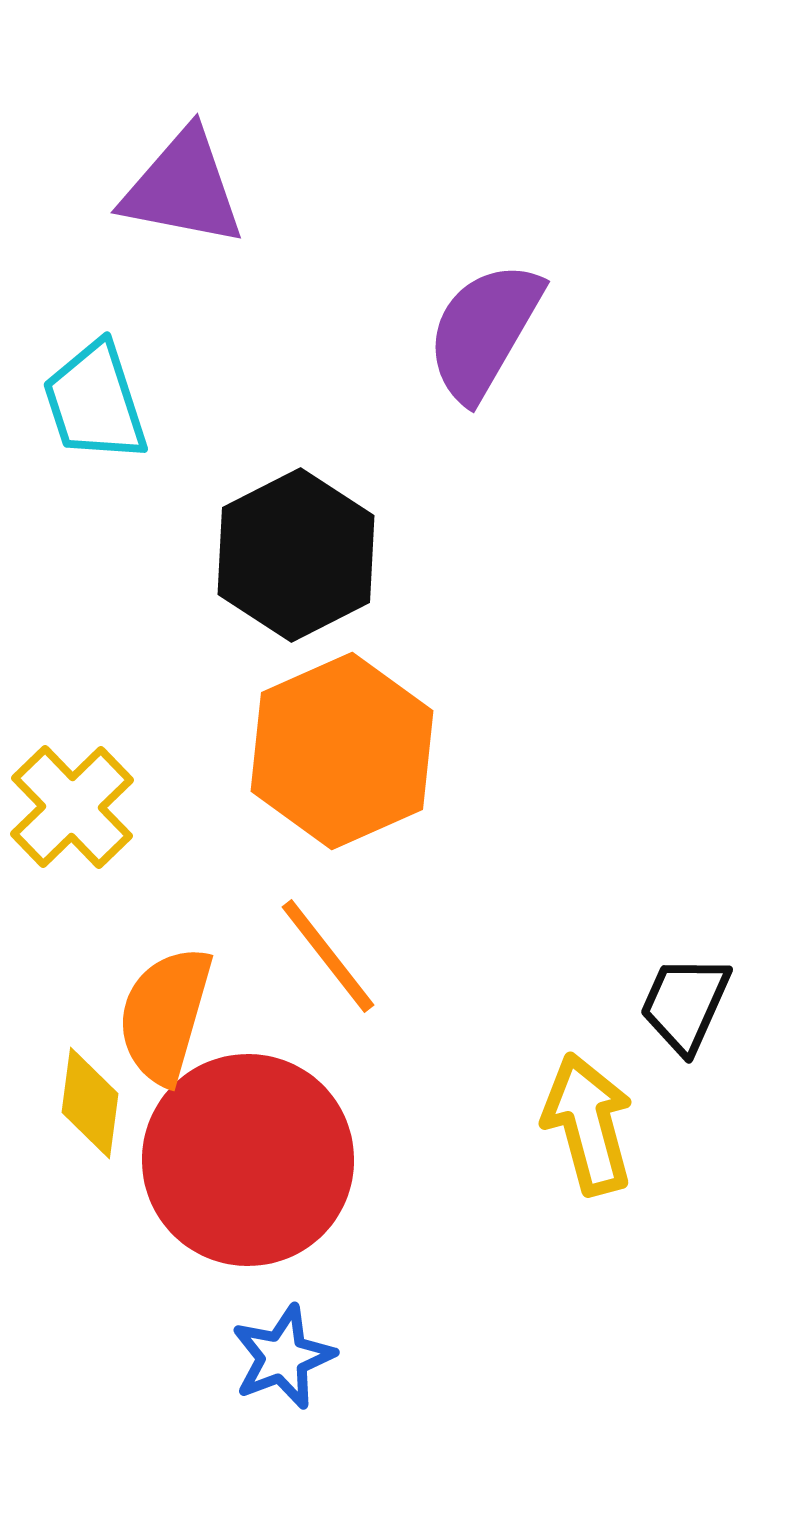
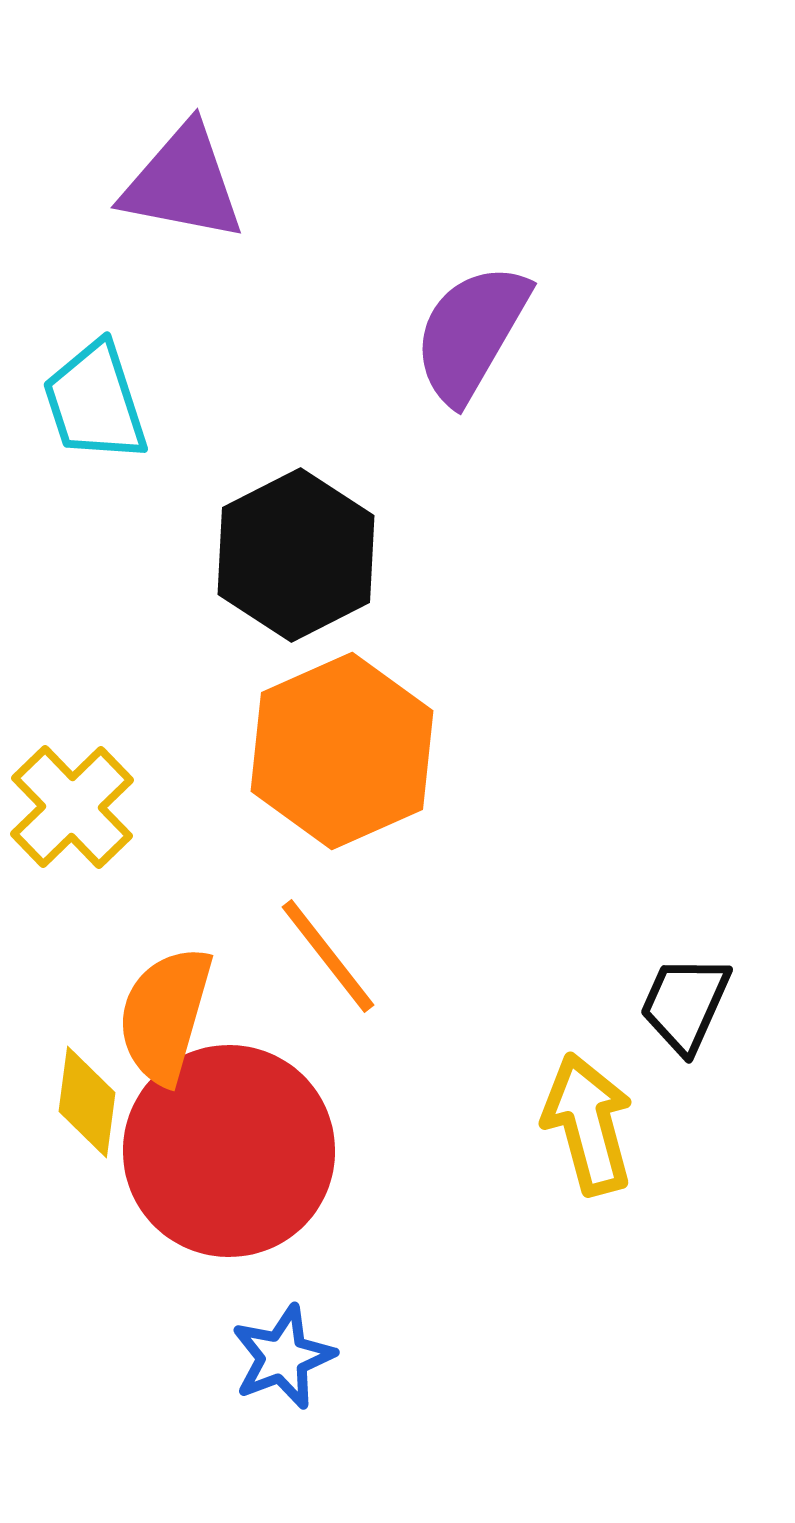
purple triangle: moved 5 px up
purple semicircle: moved 13 px left, 2 px down
yellow diamond: moved 3 px left, 1 px up
red circle: moved 19 px left, 9 px up
